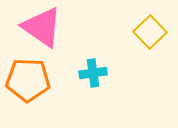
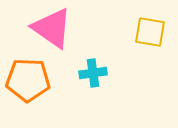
pink triangle: moved 10 px right, 1 px down
yellow square: rotated 36 degrees counterclockwise
